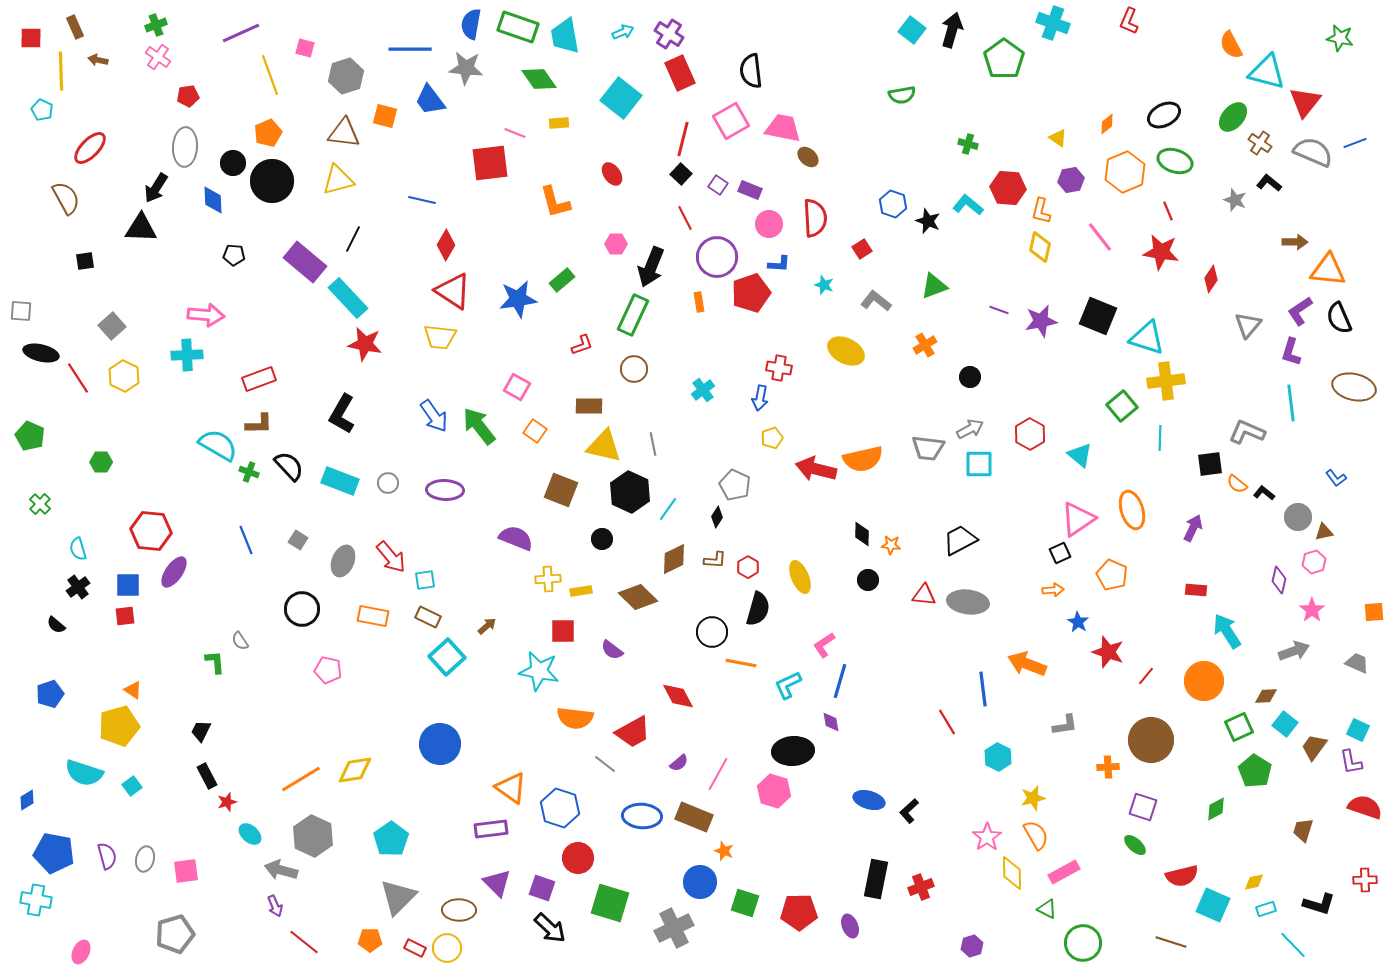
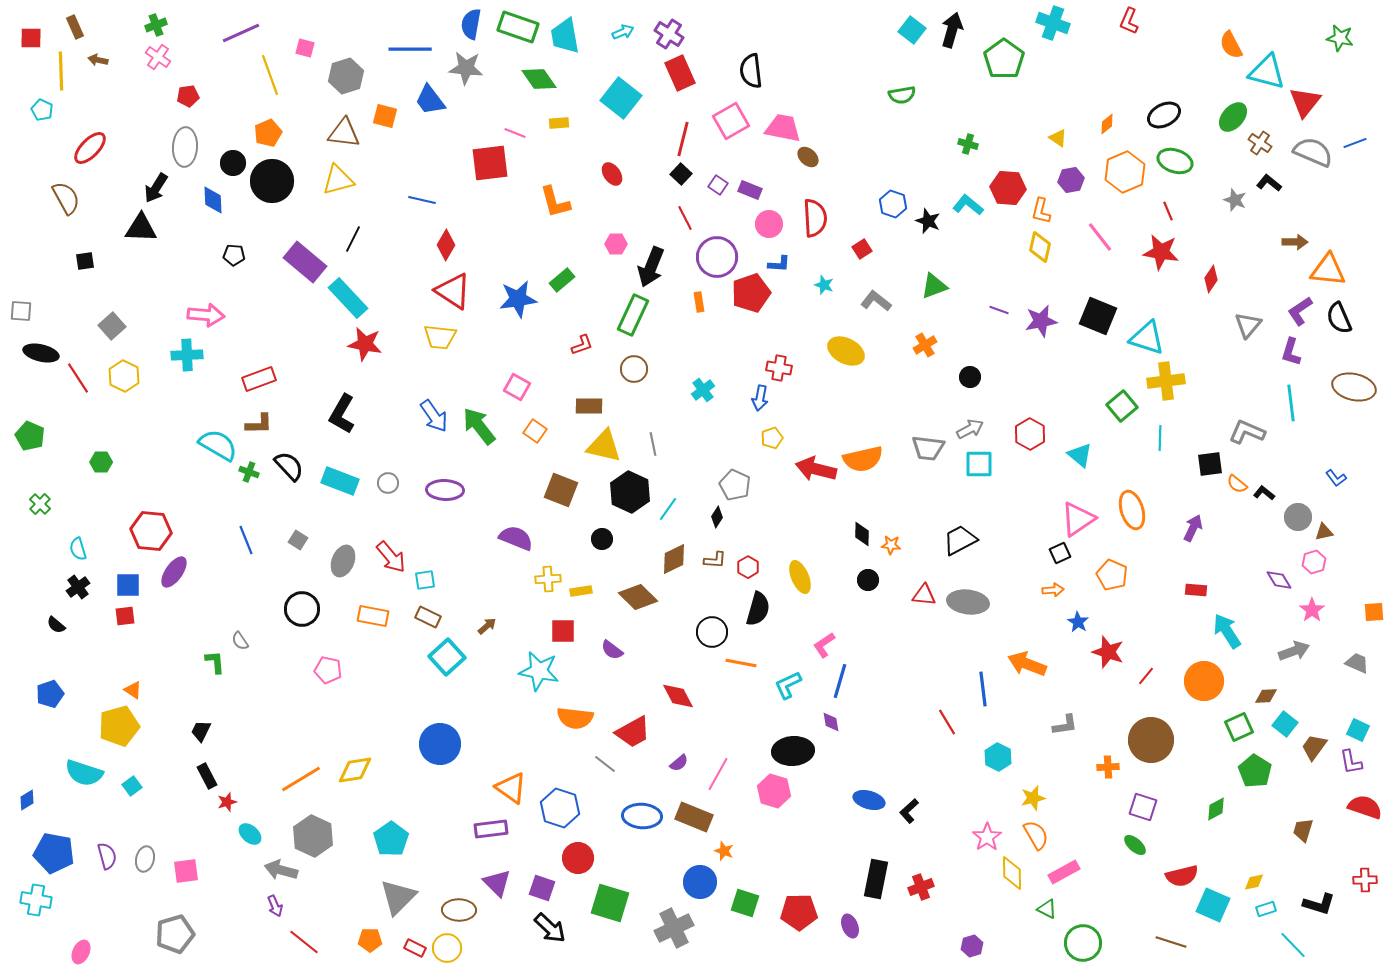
purple diamond at (1279, 580): rotated 44 degrees counterclockwise
